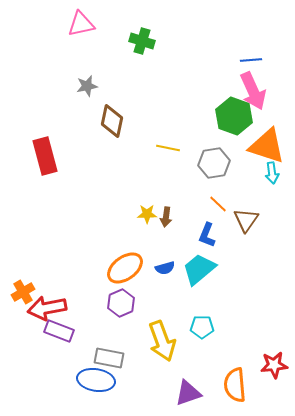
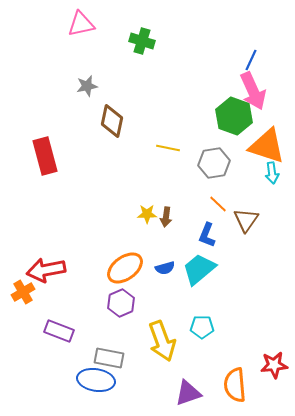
blue line: rotated 60 degrees counterclockwise
red arrow: moved 1 px left, 38 px up
